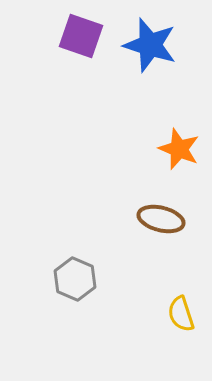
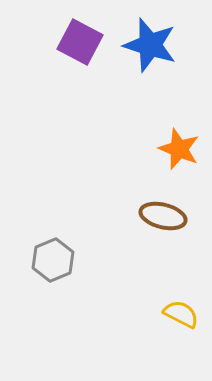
purple square: moved 1 px left, 6 px down; rotated 9 degrees clockwise
brown ellipse: moved 2 px right, 3 px up
gray hexagon: moved 22 px left, 19 px up; rotated 15 degrees clockwise
yellow semicircle: rotated 135 degrees clockwise
